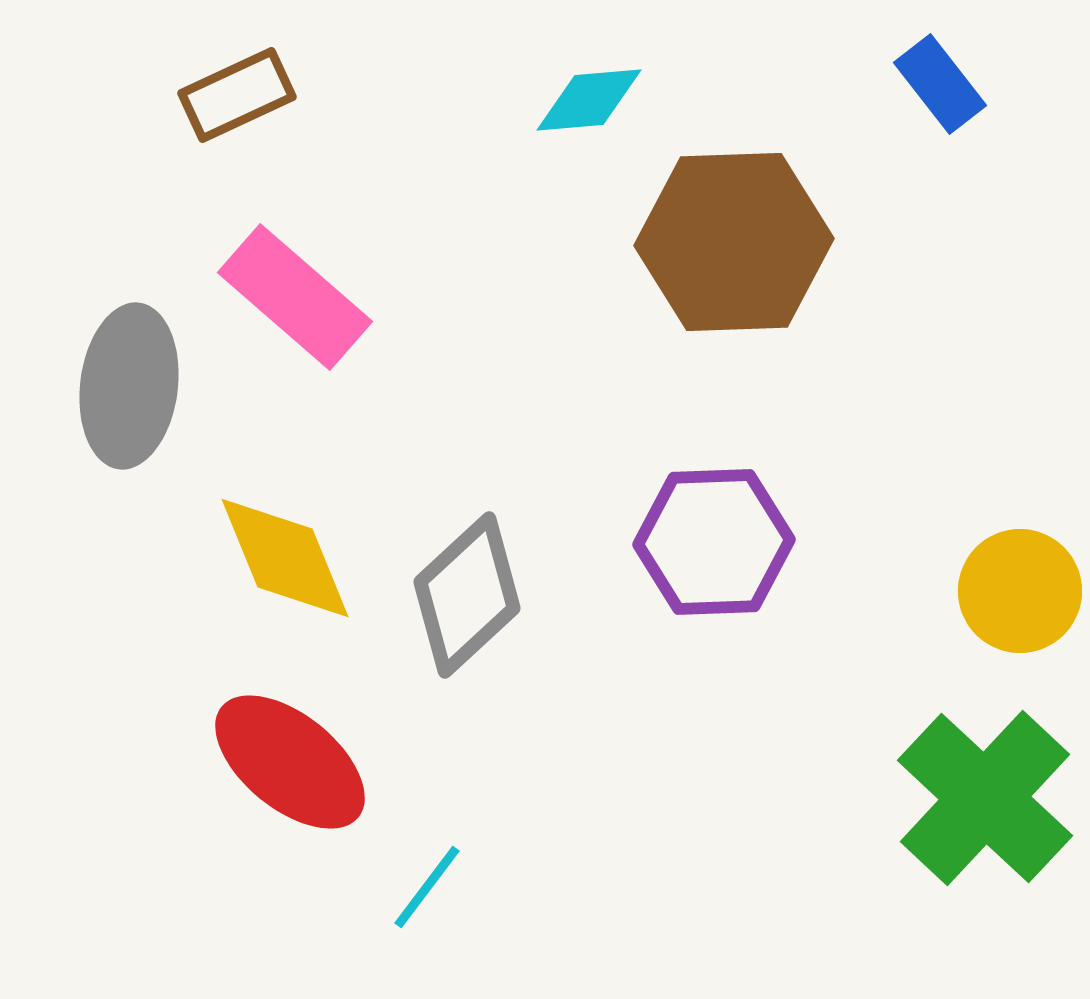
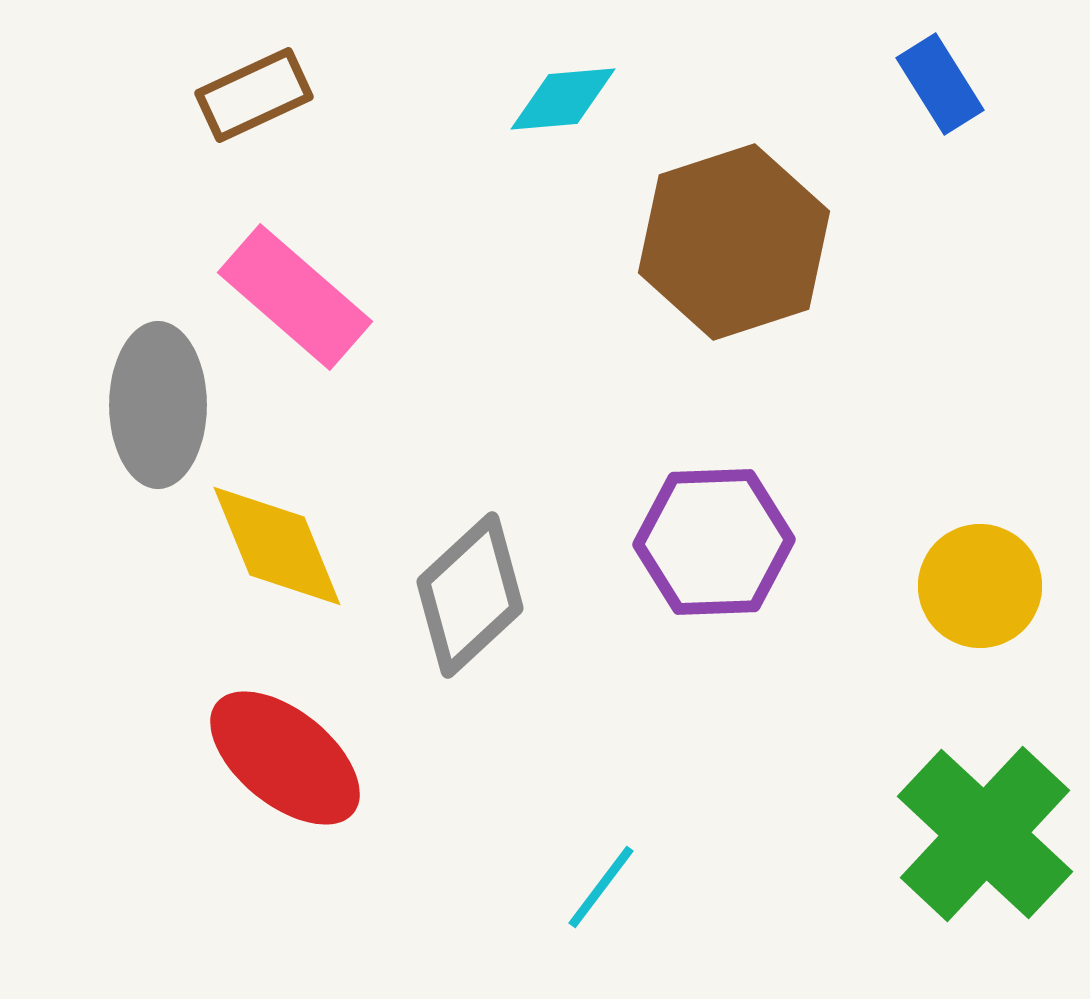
blue rectangle: rotated 6 degrees clockwise
brown rectangle: moved 17 px right
cyan diamond: moved 26 px left, 1 px up
brown hexagon: rotated 16 degrees counterclockwise
gray ellipse: moved 29 px right, 19 px down; rotated 7 degrees counterclockwise
yellow diamond: moved 8 px left, 12 px up
yellow circle: moved 40 px left, 5 px up
gray diamond: moved 3 px right
red ellipse: moved 5 px left, 4 px up
green cross: moved 36 px down
cyan line: moved 174 px right
